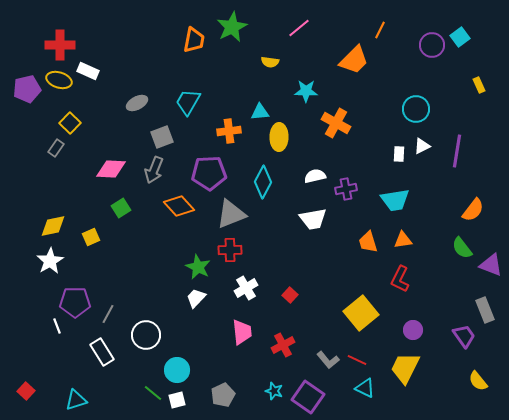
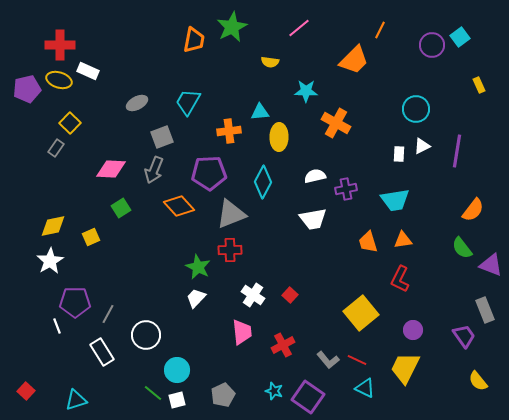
white cross at (246, 288): moved 7 px right, 7 px down; rotated 25 degrees counterclockwise
